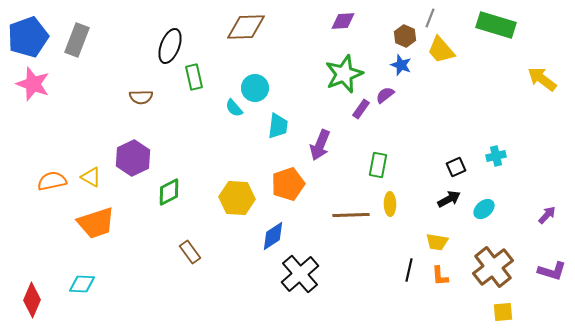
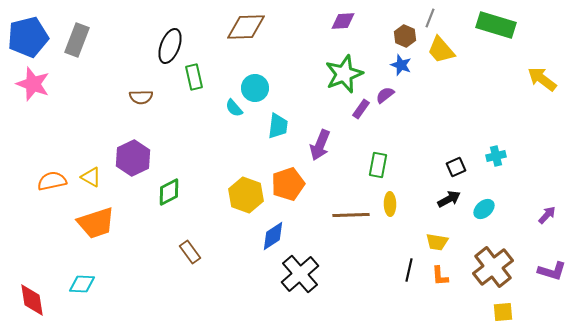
blue pentagon at (28, 37): rotated 6 degrees clockwise
yellow hexagon at (237, 198): moved 9 px right, 3 px up; rotated 16 degrees clockwise
red diamond at (32, 300): rotated 32 degrees counterclockwise
